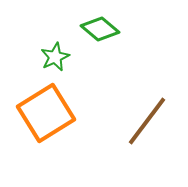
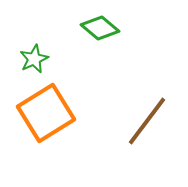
green diamond: moved 1 px up
green star: moved 21 px left, 2 px down
